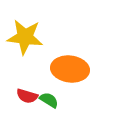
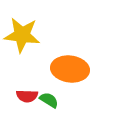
yellow star: moved 3 px left, 2 px up
red semicircle: rotated 15 degrees counterclockwise
